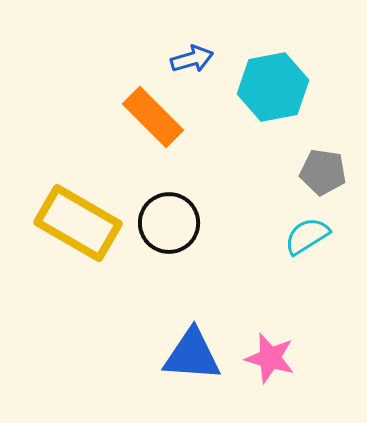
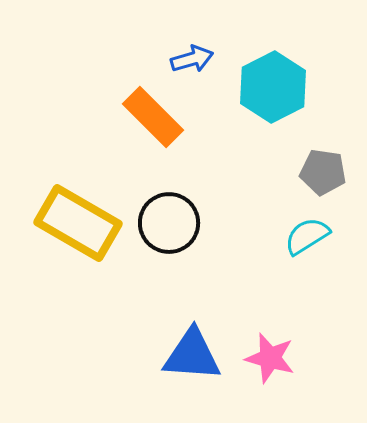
cyan hexagon: rotated 16 degrees counterclockwise
